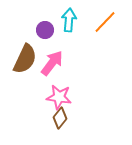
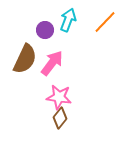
cyan arrow: moved 1 px left; rotated 15 degrees clockwise
